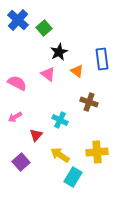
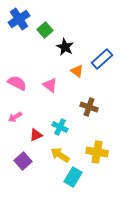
blue cross: moved 1 px right, 1 px up; rotated 15 degrees clockwise
green square: moved 1 px right, 2 px down
black star: moved 6 px right, 5 px up; rotated 18 degrees counterclockwise
blue rectangle: rotated 55 degrees clockwise
pink triangle: moved 2 px right, 11 px down
brown cross: moved 5 px down
cyan cross: moved 7 px down
red triangle: rotated 24 degrees clockwise
yellow cross: rotated 15 degrees clockwise
purple square: moved 2 px right, 1 px up
